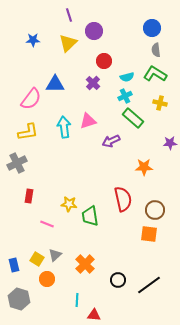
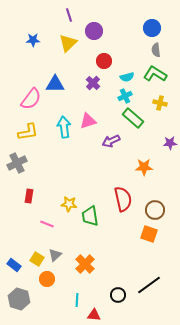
orange square: rotated 12 degrees clockwise
blue rectangle: rotated 40 degrees counterclockwise
black circle: moved 15 px down
